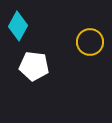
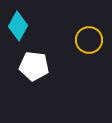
yellow circle: moved 1 px left, 2 px up
